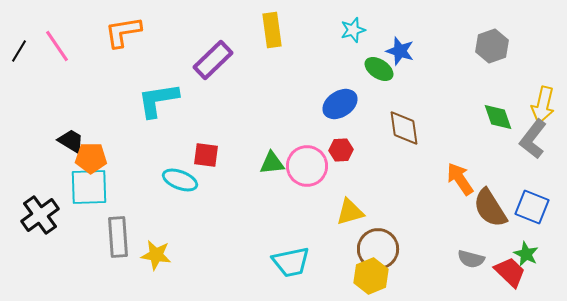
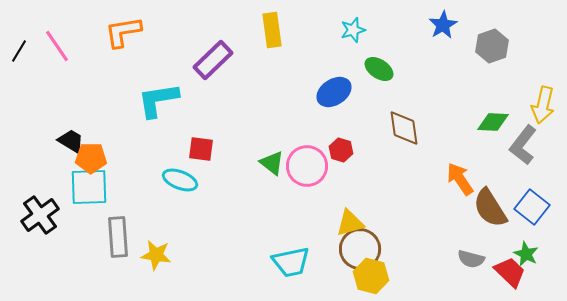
blue star: moved 43 px right, 26 px up; rotated 24 degrees clockwise
blue ellipse: moved 6 px left, 12 px up
green diamond: moved 5 px left, 5 px down; rotated 68 degrees counterclockwise
gray L-shape: moved 10 px left, 6 px down
red hexagon: rotated 20 degrees clockwise
red square: moved 5 px left, 6 px up
green triangle: rotated 44 degrees clockwise
blue square: rotated 16 degrees clockwise
yellow triangle: moved 11 px down
brown circle: moved 18 px left
yellow hexagon: rotated 24 degrees counterclockwise
